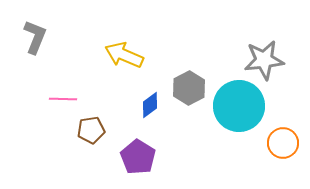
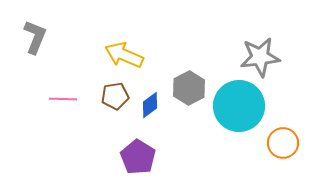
gray star: moved 4 px left, 3 px up
brown pentagon: moved 24 px right, 34 px up
